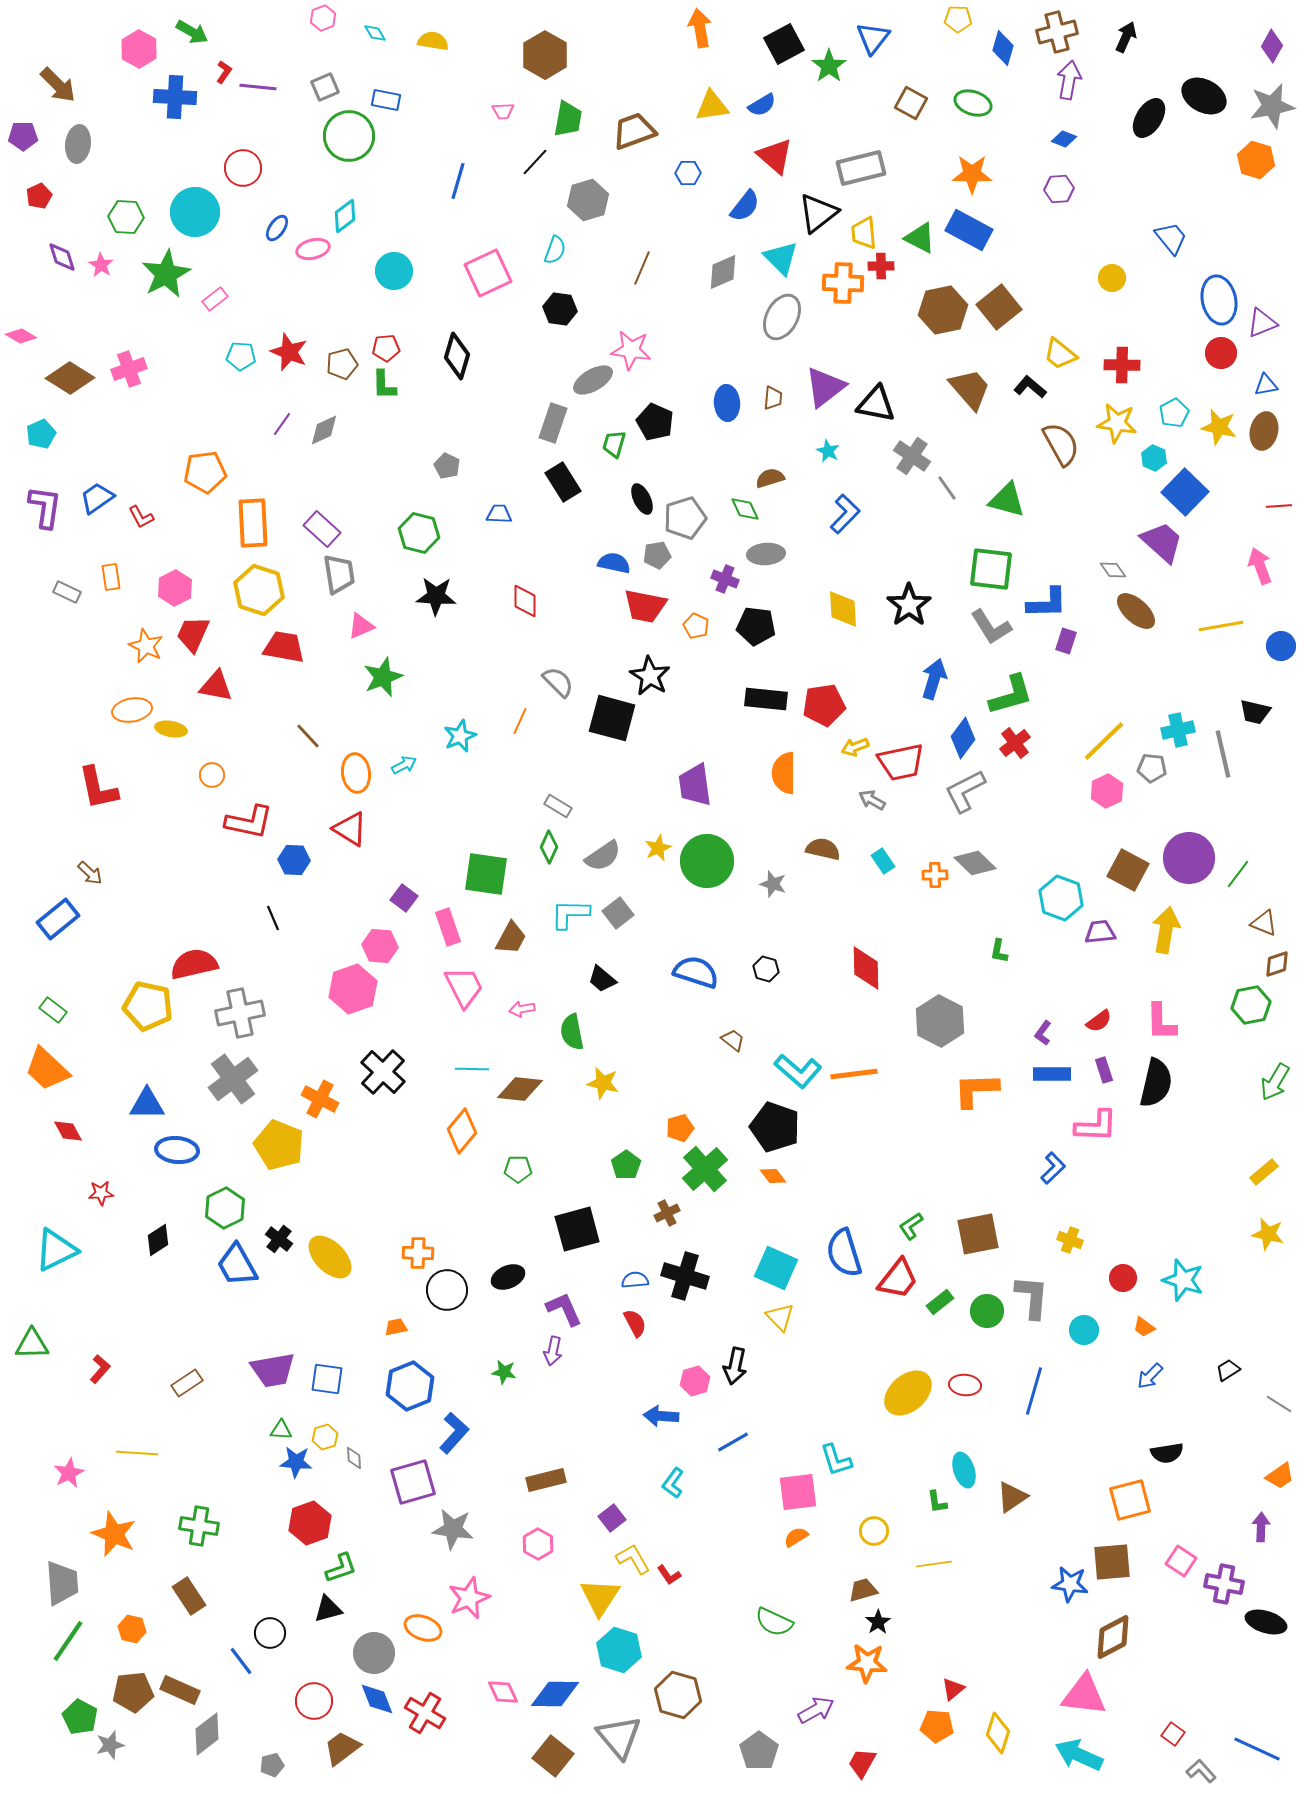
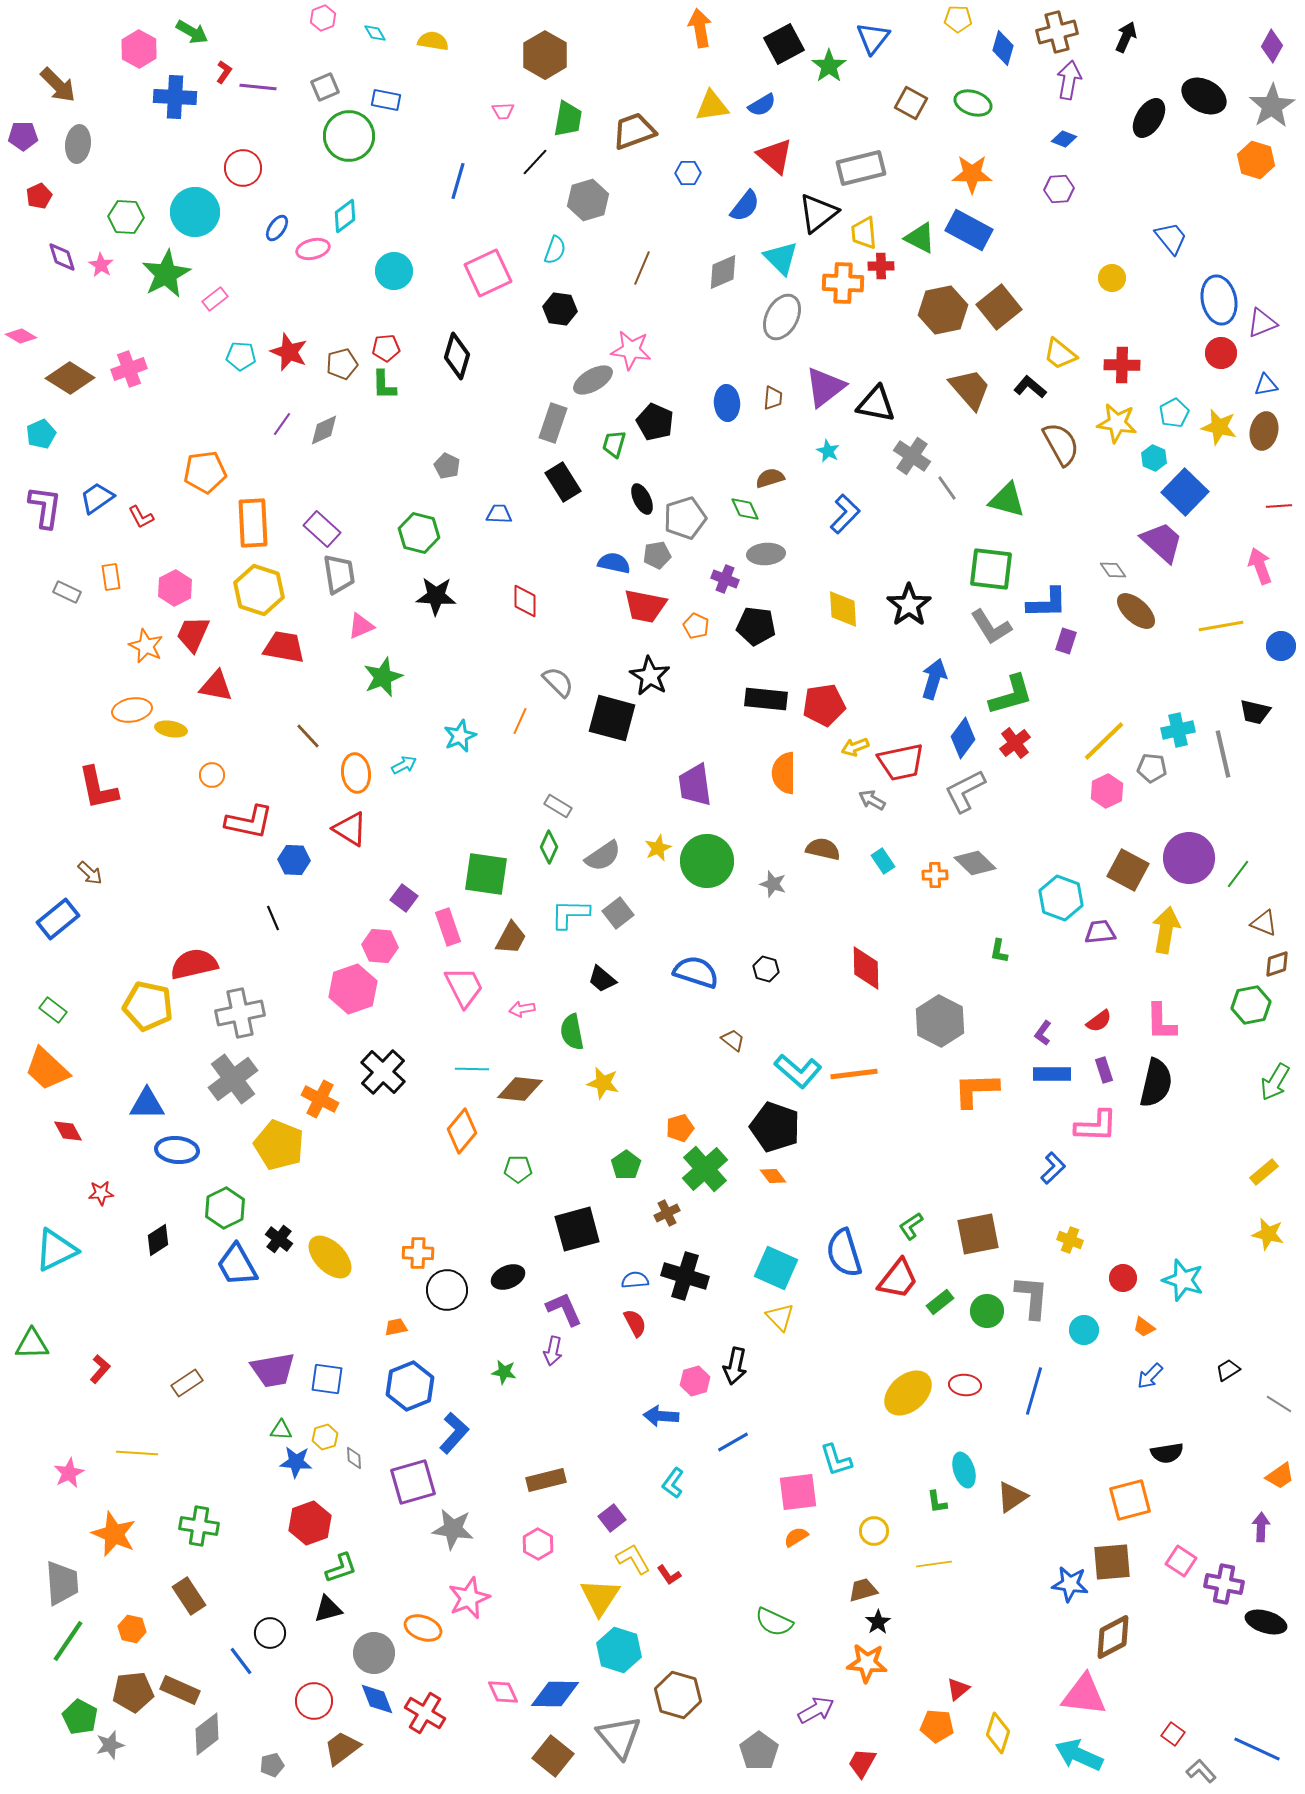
gray star at (1272, 106): rotated 21 degrees counterclockwise
red triangle at (953, 1689): moved 5 px right
